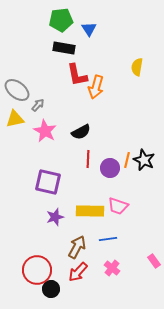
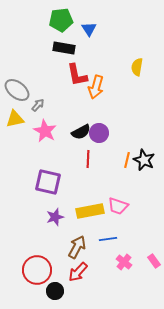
purple circle: moved 11 px left, 35 px up
yellow rectangle: rotated 12 degrees counterclockwise
pink cross: moved 12 px right, 6 px up
black circle: moved 4 px right, 2 px down
